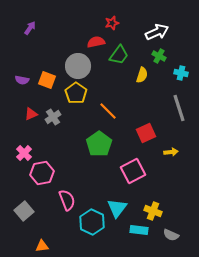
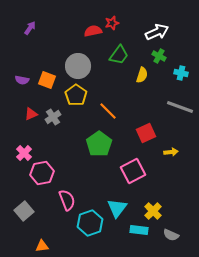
red semicircle: moved 3 px left, 11 px up
yellow pentagon: moved 2 px down
gray line: moved 1 px right, 1 px up; rotated 52 degrees counterclockwise
yellow cross: rotated 24 degrees clockwise
cyan hexagon: moved 2 px left, 1 px down; rotated 15 degrees clockwise
